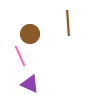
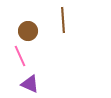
brown line: moved 5 px left, 3 px up
brown circle: moved 2 px left, 3 px up
